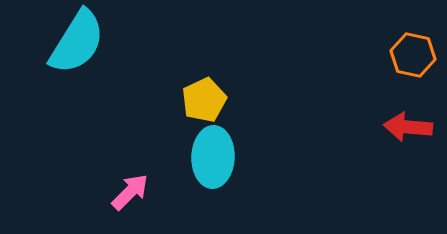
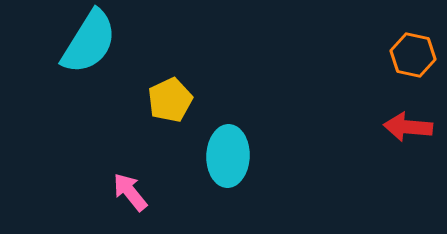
cyan semicircle: moved 12 px right
yellow pentagon: moved 34 px left
cyan ellipse: moved 15 px right, 1 px up
pink arrow: rotated 84 degrees counterclockwise
